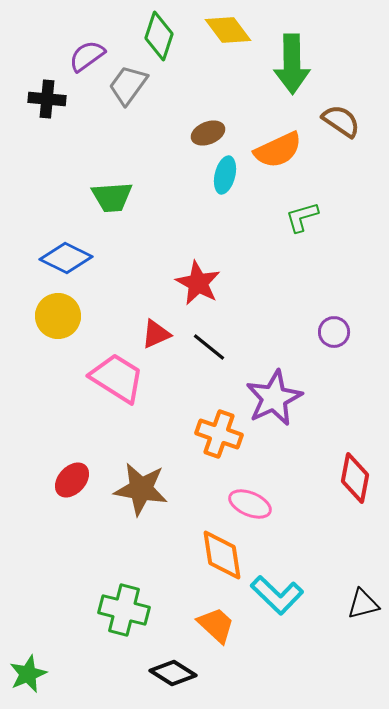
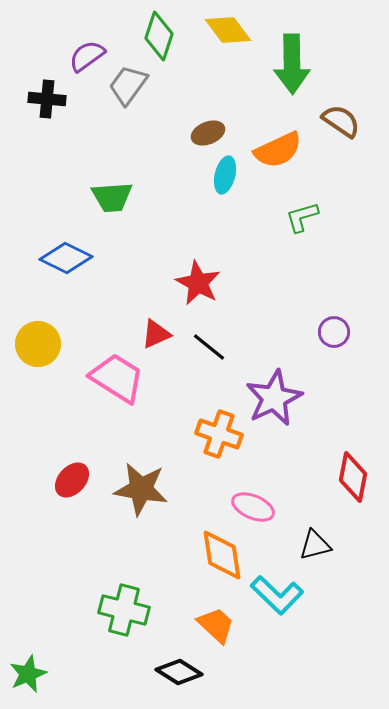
yellow circle: moved 20 px left, 28 px down
red diamond: moved 2 px left, 1 px up
pink ellipse: moved 3 px right, 3 px down
black triangle: moved 48 px left, 59 px up
black diamond: moved 6 px right, 1 px up
